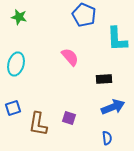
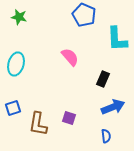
black rectangle: moved 1 px left; rotated 63 degrees counterclockwise
blue semicircle: moved 1 px left, 2 px up
